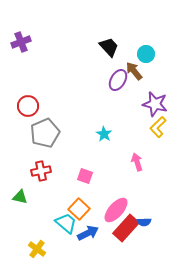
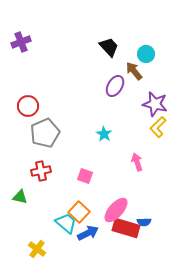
purple ellipse: moved 3 px left, 6 px down
orange square: moved 3 px down
red rectangle: rotated 64 degrees clockwise
